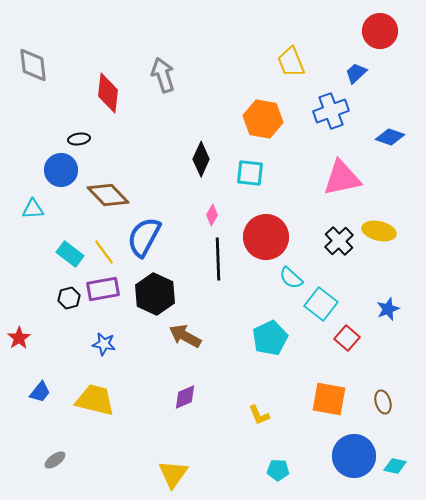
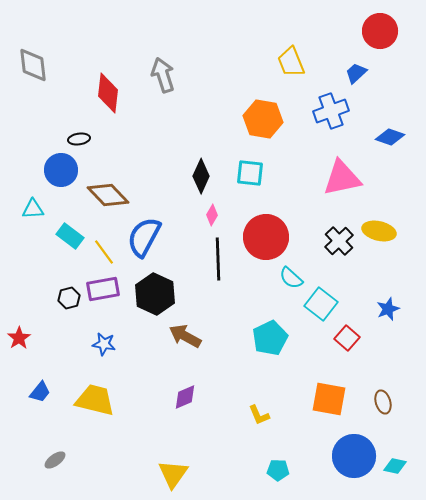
black diamond at (201, 159): moved 17 px down
cyan rectangle at (70, 254): moved 18 px up
